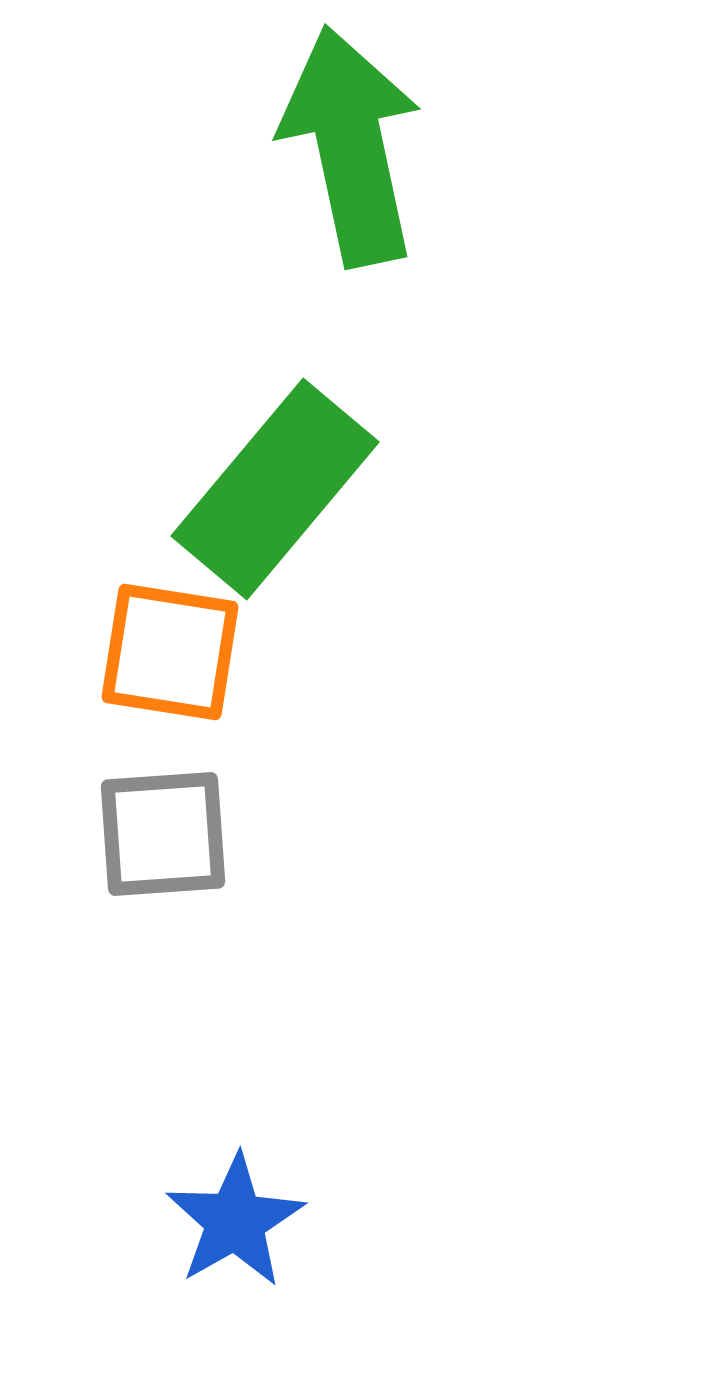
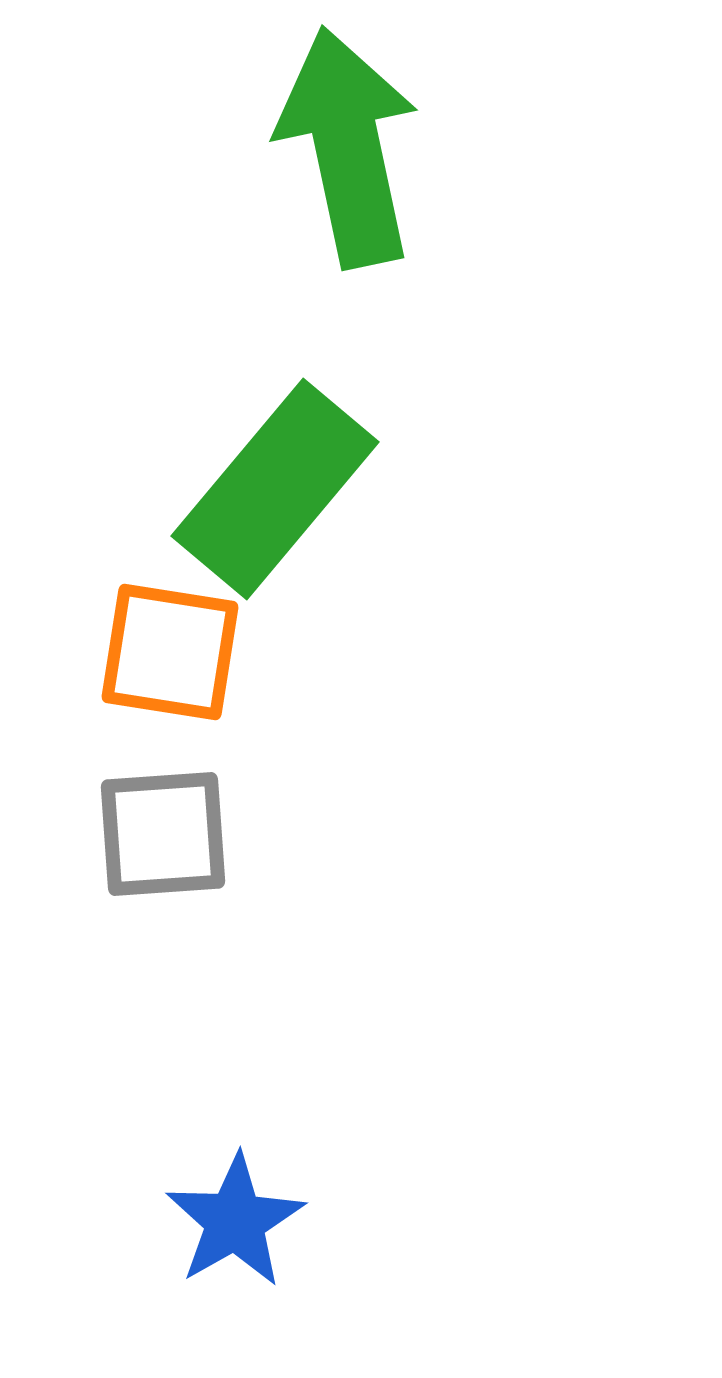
green arrow: moved 3 px left, 1 px down
